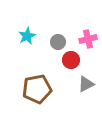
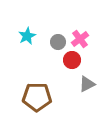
pink cross: moved 8 px left; rotated 24 degrees counterclockwise
red circle: moved 1 px right
gray triangle: moved 1 px right
brown pentagon: moved 8 px down; rotated 12 degrees clockwise
